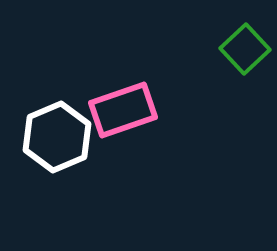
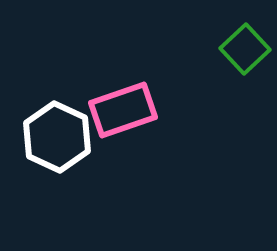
white hexagon: rotated 12 degrees counterclockwise
